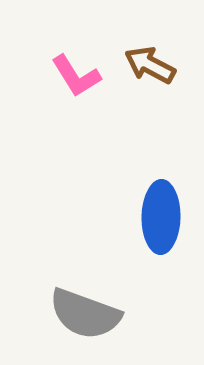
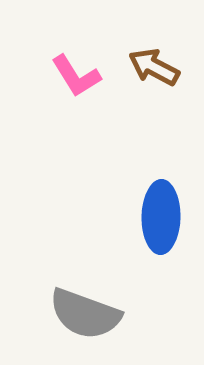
brown arrow: moved 4 px right, 2 px down
